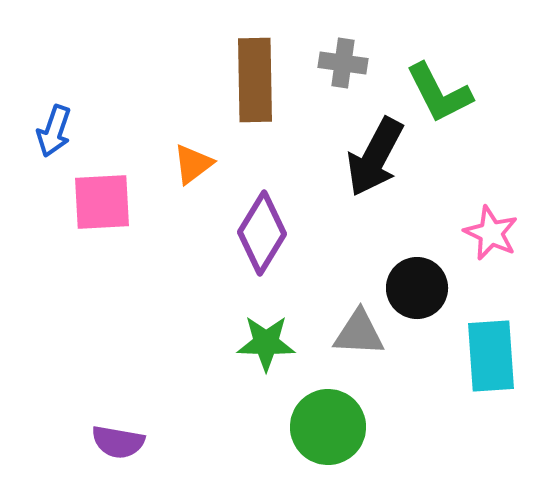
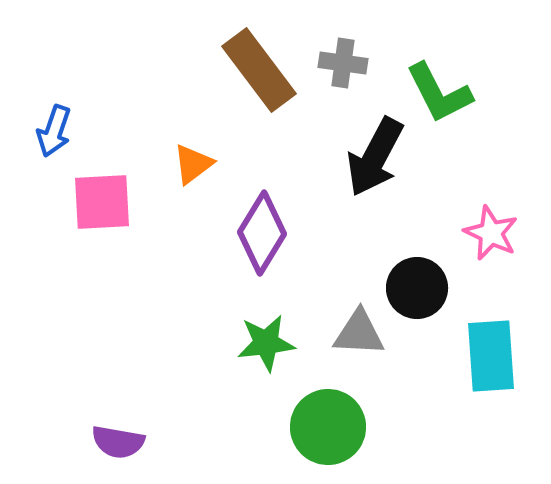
brown rectangle: moved 4 px right, 10 px up; rotated 36 degrees counterclockwise
green star: rotated 8 degrees counterclockwise
